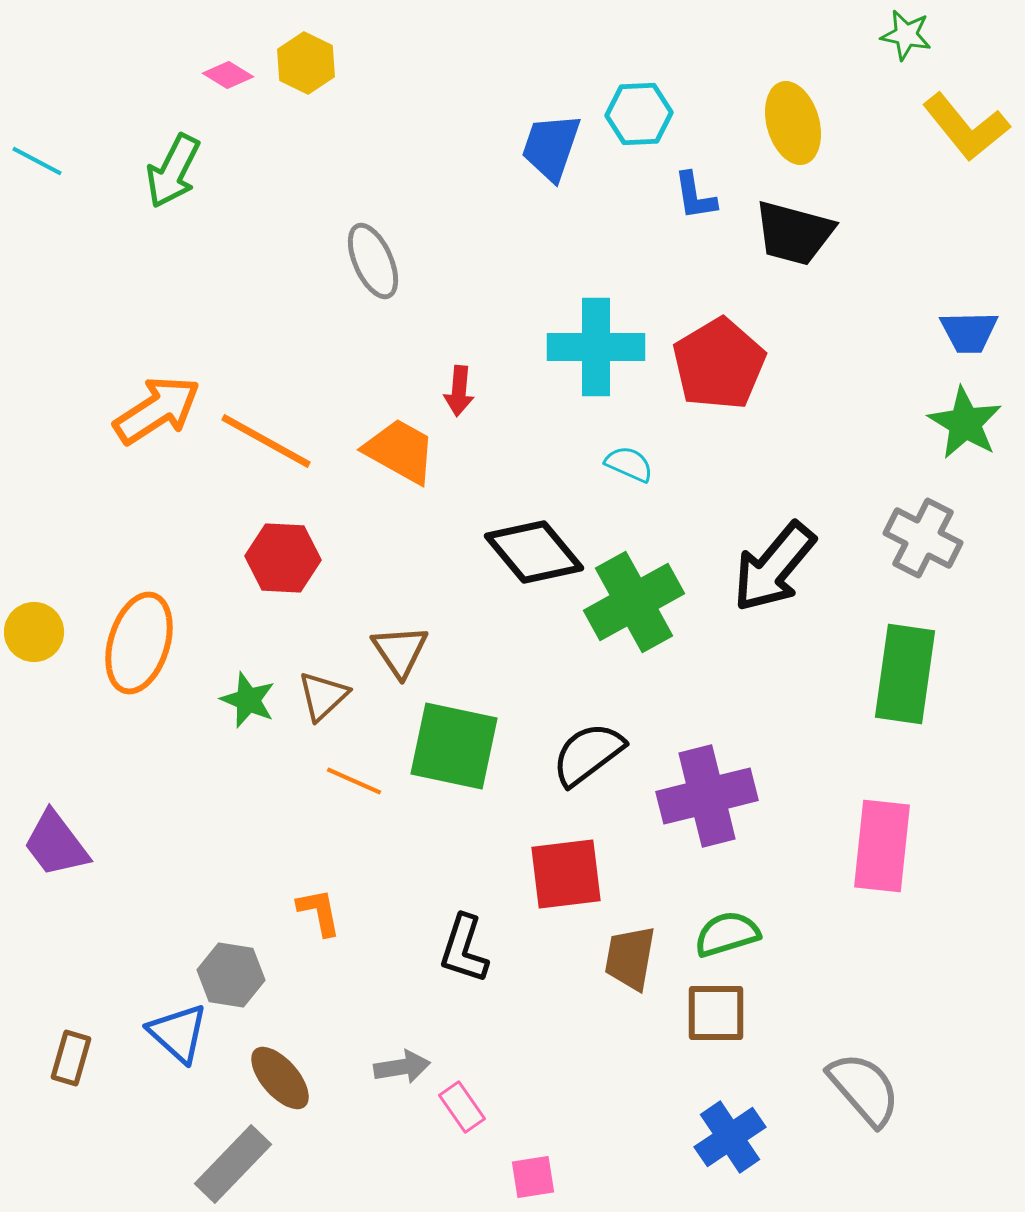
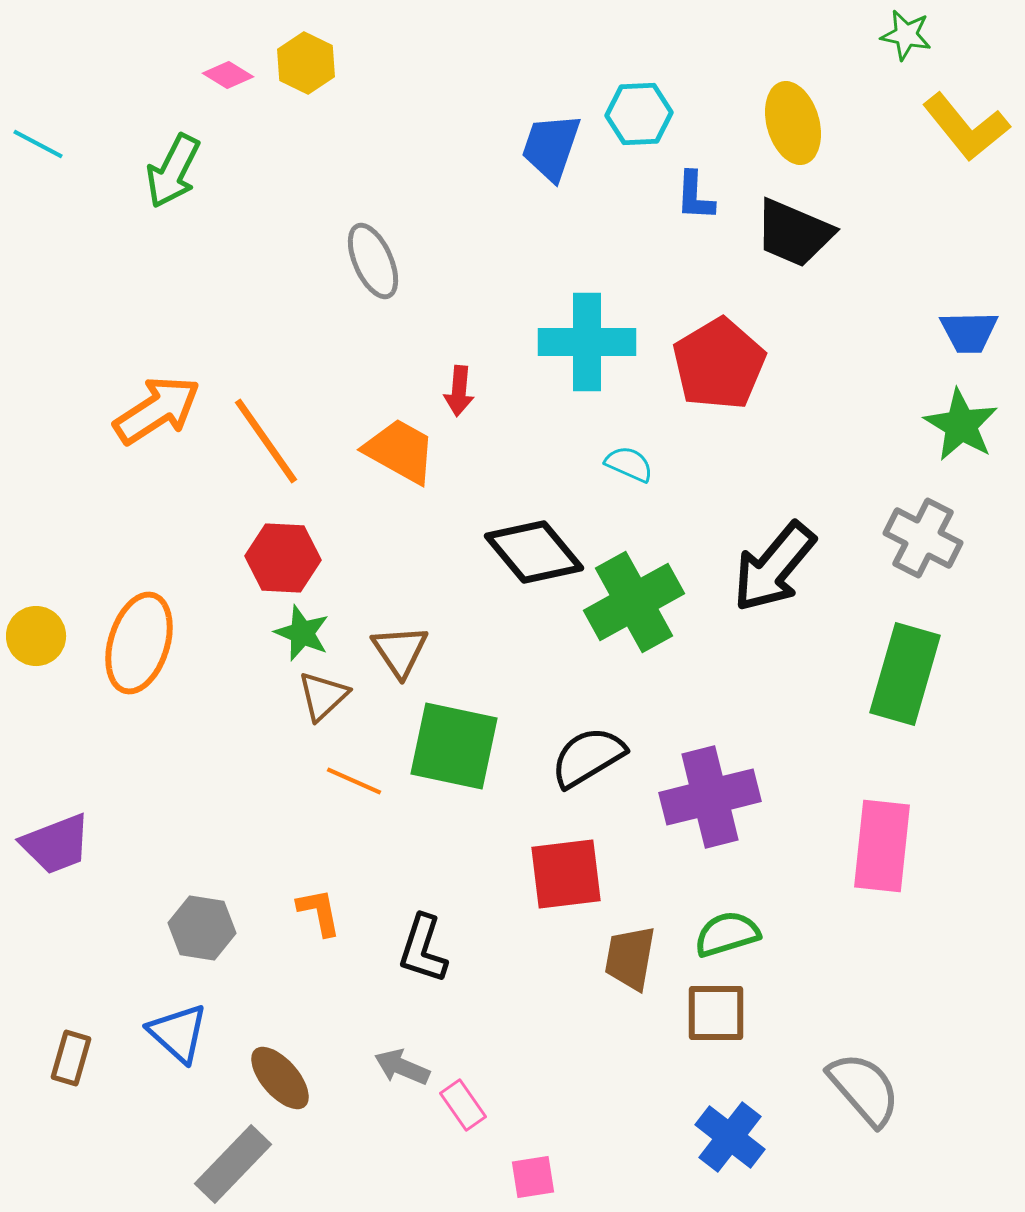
cyan line at (37, 161): moved 1 px right, 17 px up
blue L-shape at (695, 196): rotated 12 degrees clockwise
black trapezoid at (794, 233): rotated 8 degrees clockwise
cyan cross at (596, 347): moved 9 px left, 5 px up
green star at (965, 423): moved 4 px left, 2 px down
orange line at (266, 441): rotated 26 degrees clockwise
yellow circle at (34, 632): moved 2 px right, 4 px down
green rectangle at (905, 674): rotated 8 degrees clockwise
green star at (248, 700): moved 54 px right, 67 px up
black semicircle at (588, 754): moved 3 px down; rotated 6 degrees clockwise
purple cross at (707, 796): moved 3 px right, 1 px down
purple trapezoid at (56, 844): rotated 74 degrees counterclockwise
black L-shape at (464, 949): moved 41 px left
gray hexagon at (231, 975): moved 29 px left, 47 px up
gray arrow at (402, 1067): rotated 148 degrees counterclockwise
pink rectangle at (462, 1107): moved 1 px right, 2 px up
blue cross at (730, 1137): rotated 18 degrees counterclockwise
